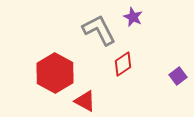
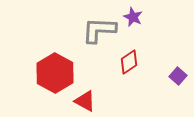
gray L-shape: rotated 60 degrees counterclockwise
red diamond: moved 6 px right, 2 px up
purple square: rotated 12 degrees counterclockwise
